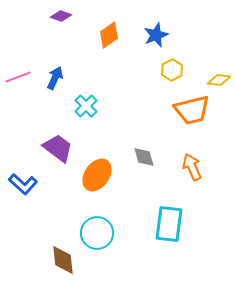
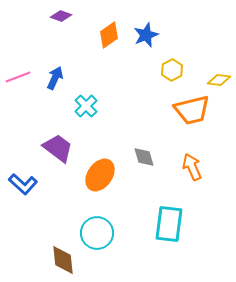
blue star: moved 10 px left
orange ellipse: moved 3 px right
